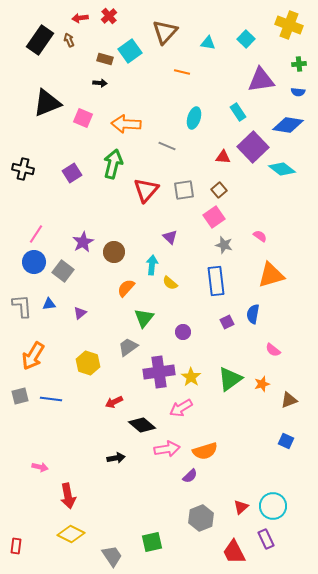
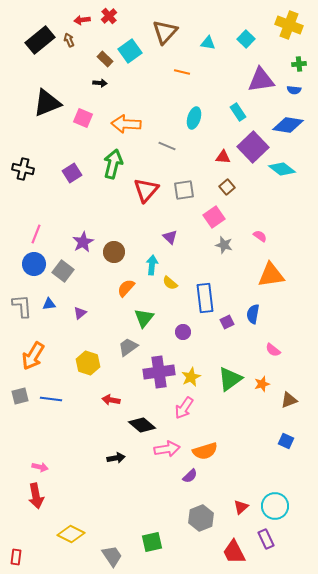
red arrow at (80, 18): moved 2 px right, 2 px down
black rectangle at (40, 40): rotated 16 degrees clockwise
brown rectangle at (105, 59): rotated 28 degrees clockwise
blue semicircle at (298, 92): moved 4 px left, 2 px up
brown square at (219, 190): moved 8 px right, 3 px up
pink line at (36, 234): rotated 12 degrees counterclockwise
blue circle at (34, 262): moved 2 px down
orange triangle at (271, 275): rotated 8 degrees clockwise
blue rectangle at (216, 281): moved 11 px left, 17 px down
yellow star at (191, 377): rotated 12 degrees clockwise
red arrow at (114, 402): moved 3 px left, 2 px up; rotated 36 degrees clockwise
pink arrow at (181, 408): moved 3 px right; rotated 25 degrees counterclockwise
red arrow at (68, 496): moved 32 px left
cyan circle at (273, 506): moved 2 px right
red rectangle at (16, 546): moved 11 px down
